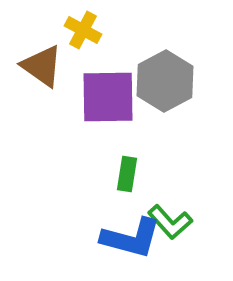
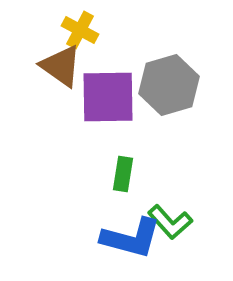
yellow cross: moved 3 px left
brown triangle: moved 19 px right
gray hexagon: moved 4 px right, 4 px down; rotated 12 degrees clockwise
green rectangle: moved 4 px left
